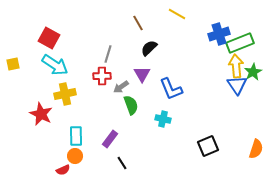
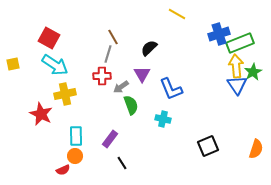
brown line: moved 25 px left, 14 px down
